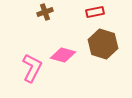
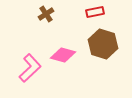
brown cross: moved 1 px right, 2 px down; rotated 14 degrees counterclockwise
pink L-shape: moved 2 px left; rotated 20 degrees clockwise
